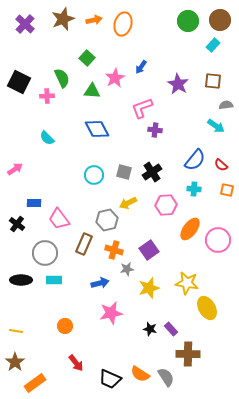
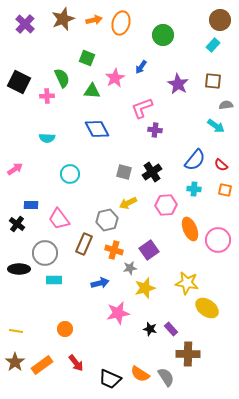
green circle at (188, 21): moved 25 px left, 14 px down
orange ellipse at (123, 24): moved 2 px left, 1 px up
green square at (87, 58): rotated 21 degrees counterclockwise
cyan semicircle at (47, 138): rotated 42 degrees counterclockwise
cyan circle at (94, 175): moved 24 px left, 1 px up
orange square at (227, 190): moved 2 px left
blue rectangle at (34, 203): moved 3 px left, 2 px down
orange ellipse at (190, 229): rotated 60 degrees counterclockwise
gray star at (127, 269): moved 3 px right, 1 px up
black ellipse at (21, 280): moved 2 px left, 11 px up
yellow star at (149, 288): moved 4 px left
yellow ellipse at (207, 308): rotated 25 degrees counterclockwise
pink star at (111, 313): moved 7 px right
orange circle at (65, 326): moved 3 px down
orange rectangle at (35, 383): moved 7 px right, 18 px up
